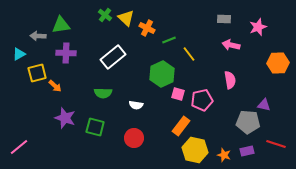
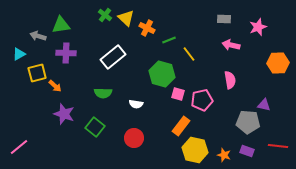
gray arrow: rotated 14 degrees clockwise
green hexagon: rotated 20 degrees counterclockwise
white semicircle: moved 1 px up
purple star: moved 1 px left, 4 px up
green square: rotated 24 degrees clockwise
red line: moved 2 px right, 2 px down; rotated 12 degrees counterclockwise
purple rectangle: rotated 32 degrees clockwise
